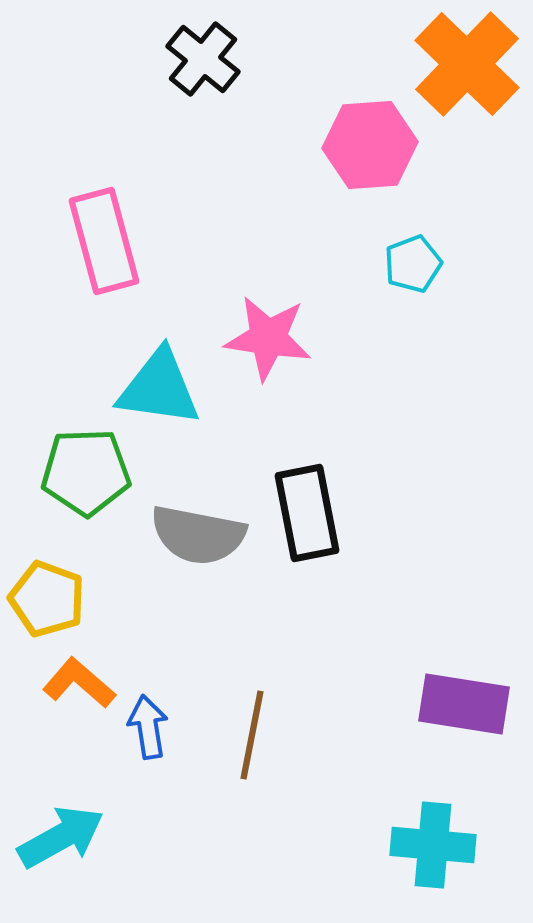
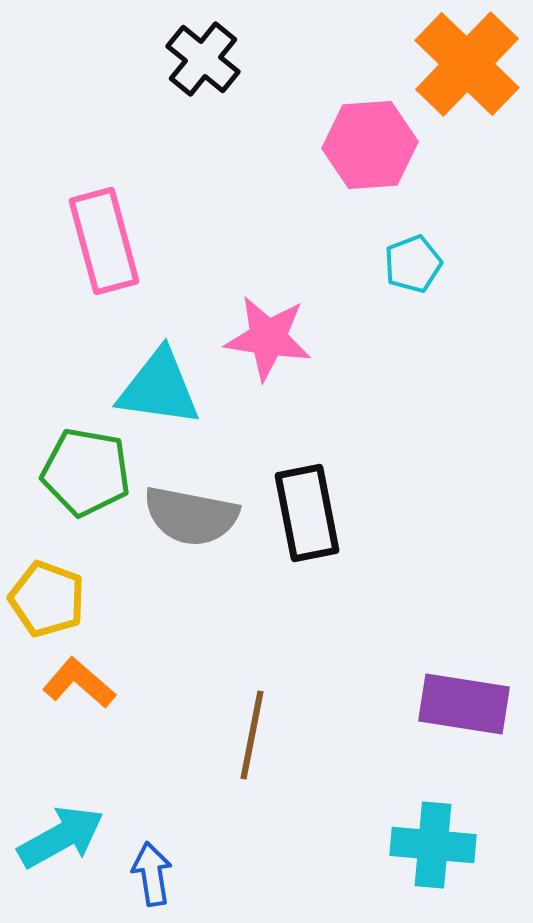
green pentagon: rotated 12 degrees clockwise
gray semicircle: moved 7 px left, 19 px up
blue arrow: moved 4 px right, 147 px down
